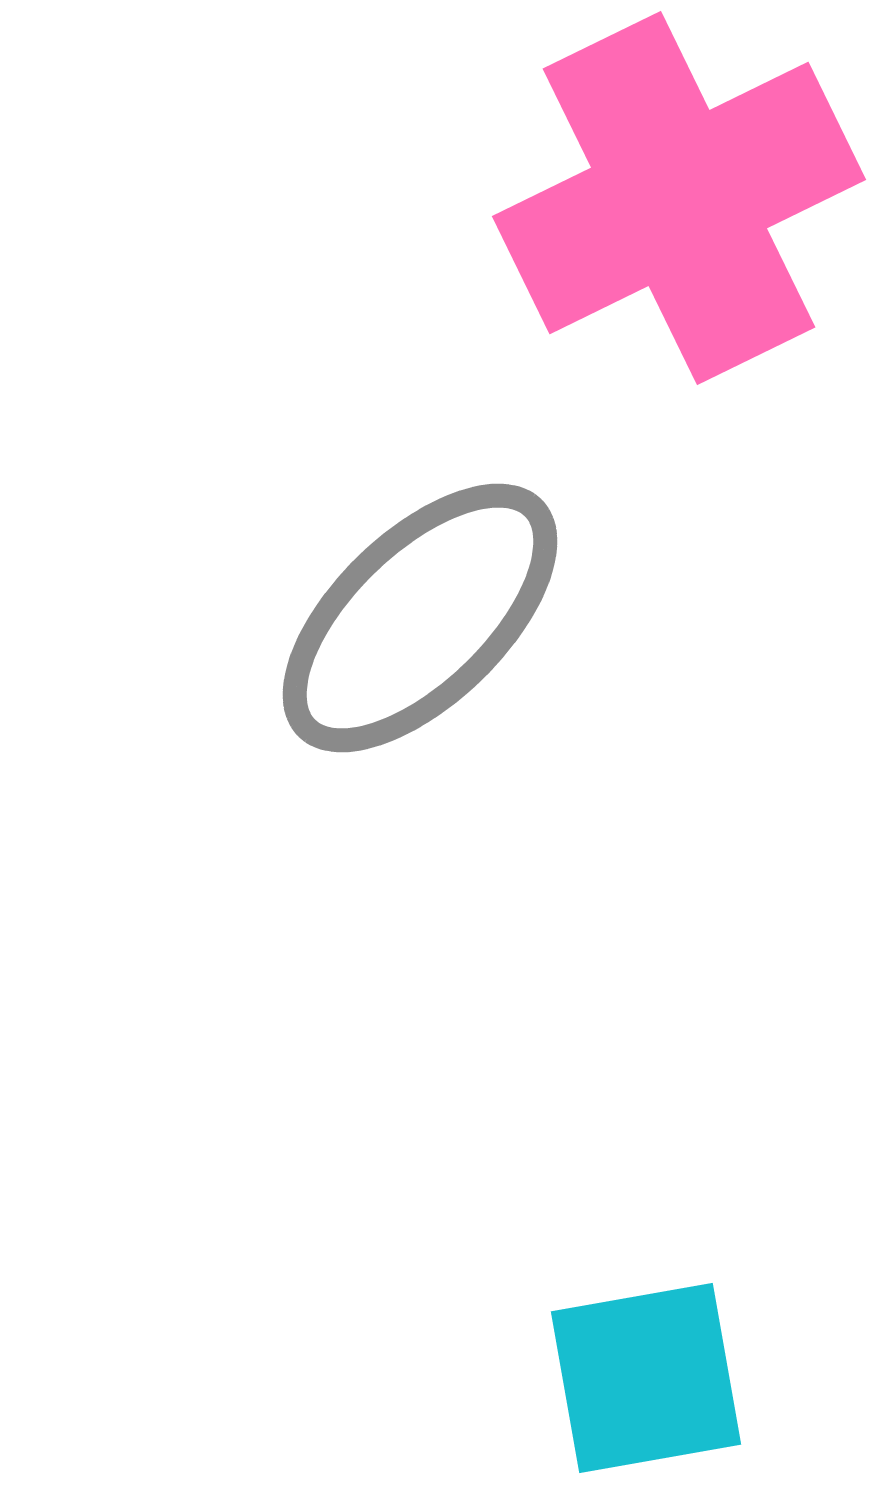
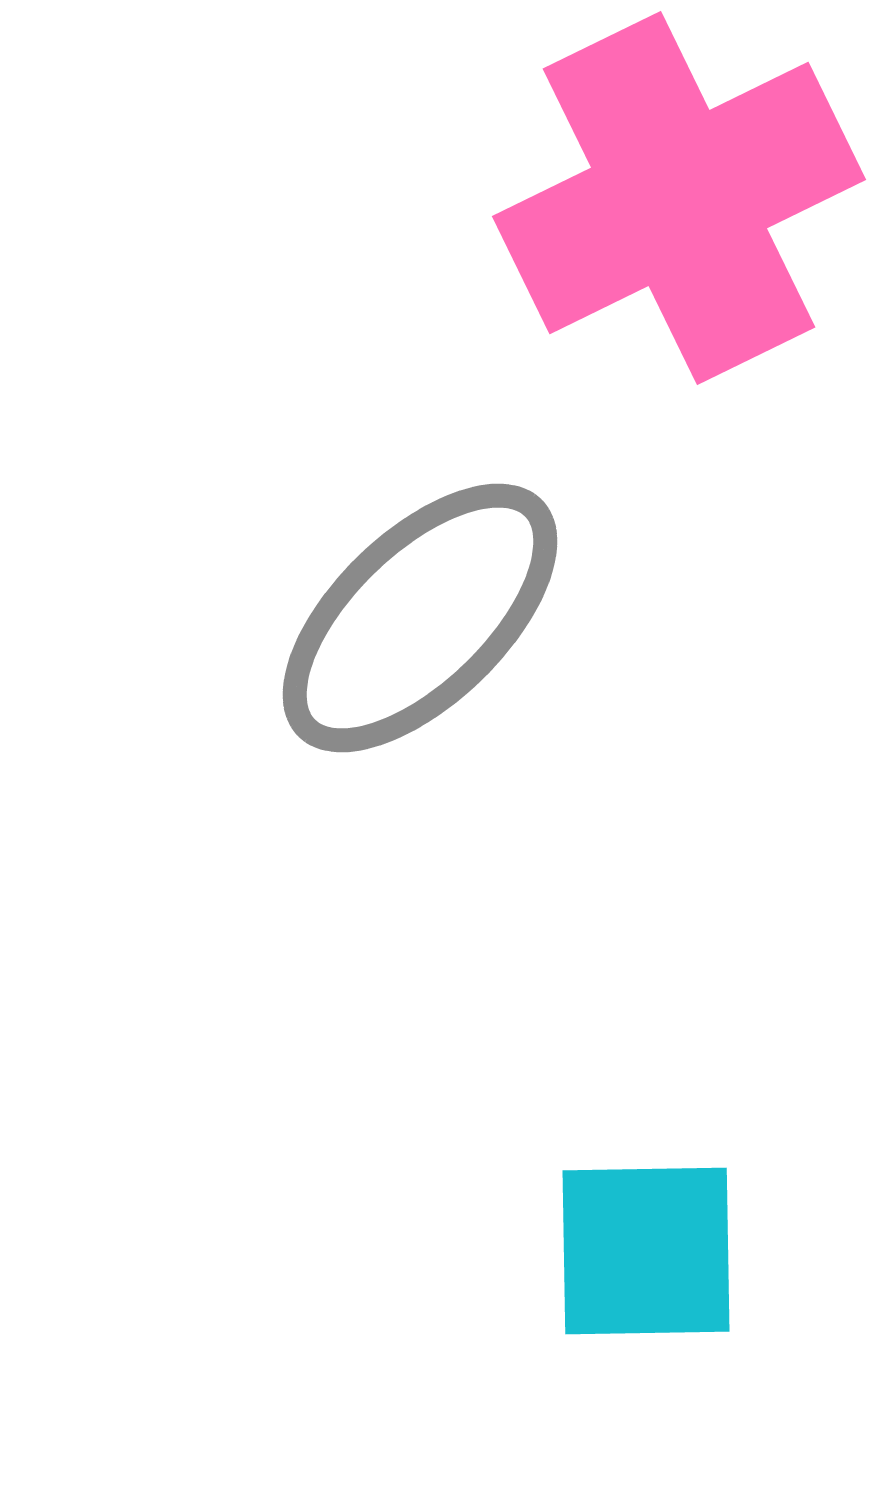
cyan square: moved 127 px up; rotated 9 degrees clockwise
